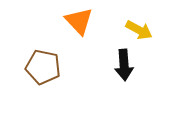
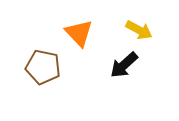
orange triangle: moved 12 px down
black arrow: rotated 52 degrees clockwise
